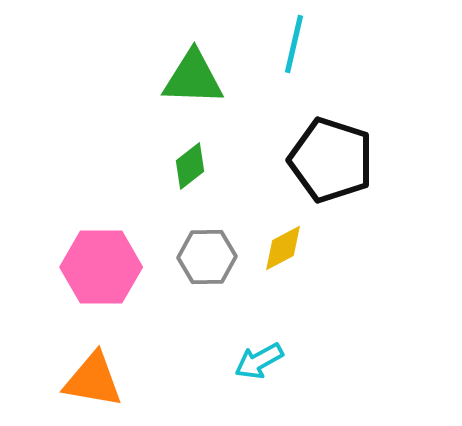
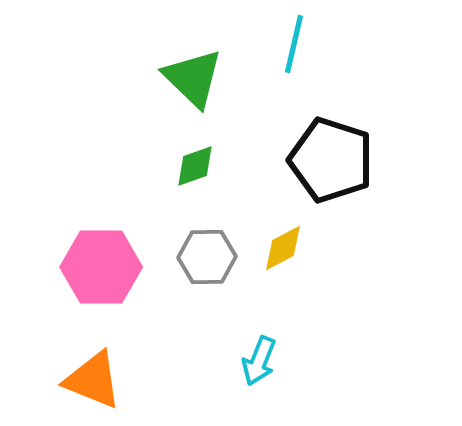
green triangle: rotated 42 degrees clockwise
green diamond: moved 5 px right; rotated 18 degrees clockwise
cyan arrow: rotated 39 degrees counterclockwise
orange triangle: rotated 12 degrees clockwise
